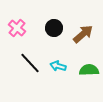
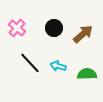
green semicircle: moved 2 px left, 4 px down
